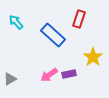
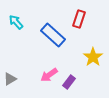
purple rectangle: moved 8 px down; rotated 40 degrees counterclockwise
